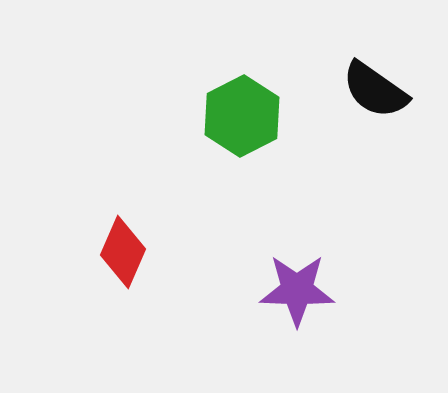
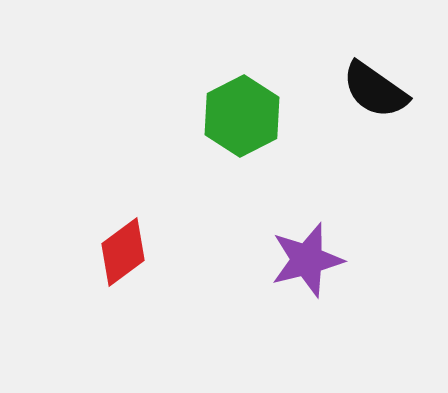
red diamond: rotated 30 degrees clockwise
purple star: moved 10 px right, 30 px up; rotated 16 degrees counterclockwise
